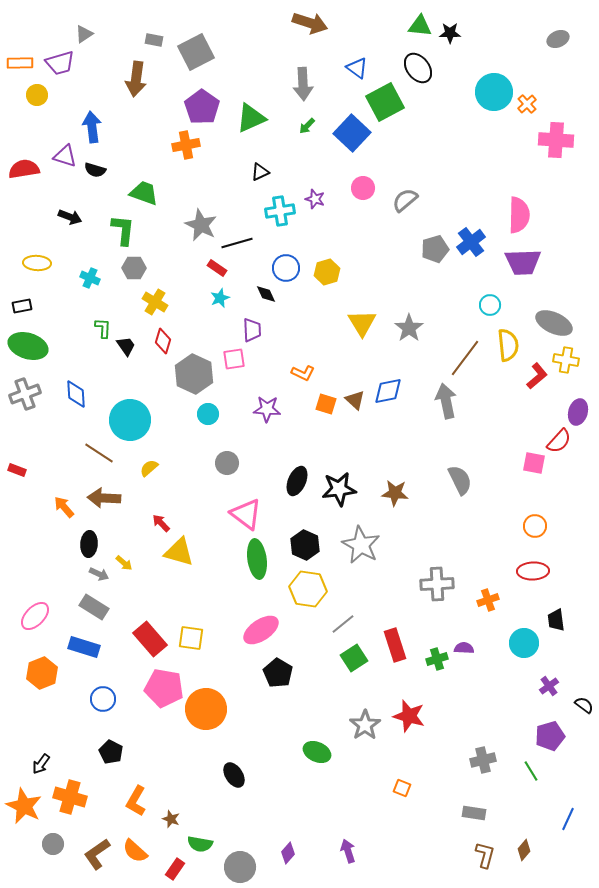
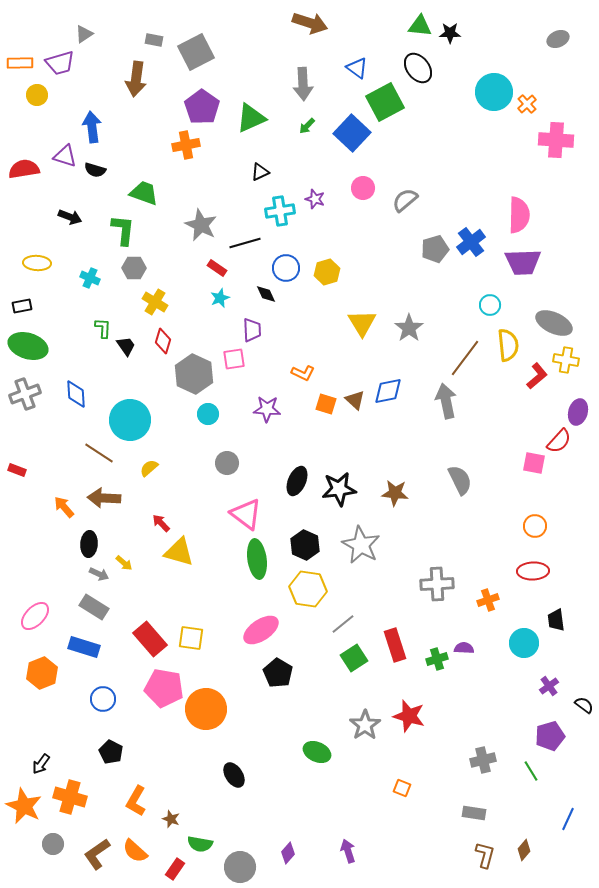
black line at (237, 243): moved 8 px right
